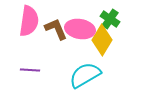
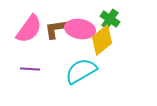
pink semicircle: moved 8 px down; rotated 28 degrees clockwise
brown L-shape: rotated 75 degrees counterclockwise
yellow diamond: rotated 20 degrees clockwise
purple line: moved 1 px up
cyan semicircle: moved 4 px left, 4 px up
